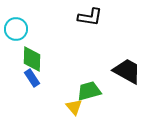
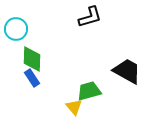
black L-shape: rotated 25 degrees counterclockwise
